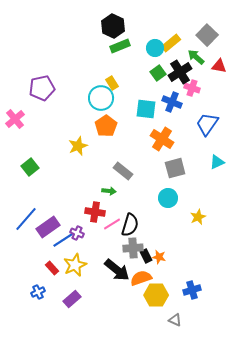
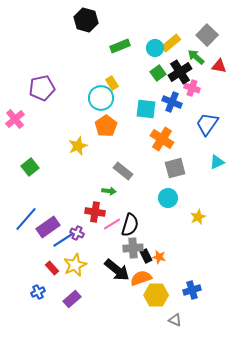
black hexagon at (113, 26): moved 27 px left, 6 px up; rotated 10 degrees counterclockwise
